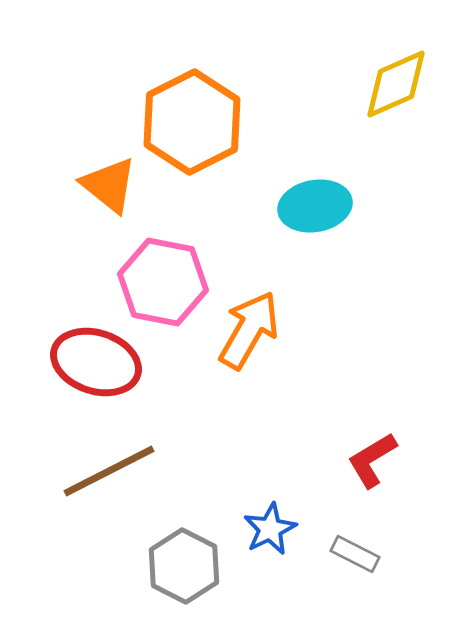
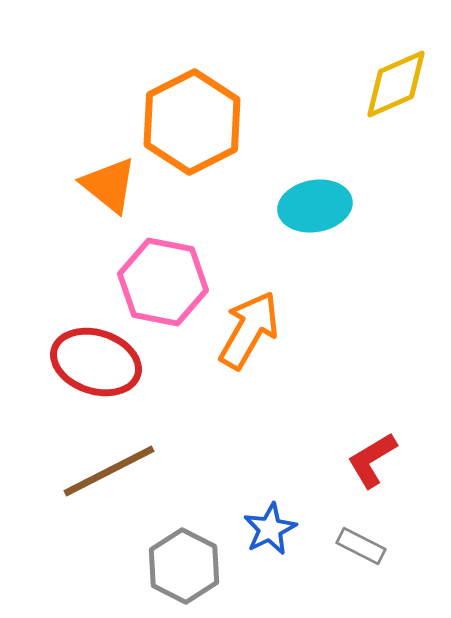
gray rectangle: moved 6 px right, 8 px up
